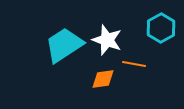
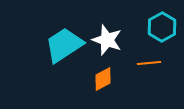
cyan hexagon: moved 1 px right, 1 px up
orange line: moved 15 px right, 1 px up; rotated 15 degrees counterclockwise
orange diamond: rotated 20 degrees counterclockwise
